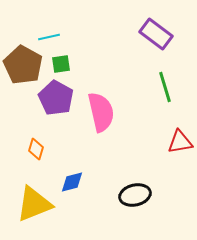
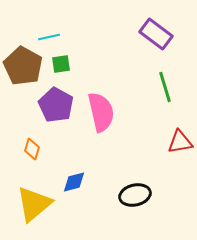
brown pentagon: moved 1 px down
purple pentagon: moved 7 px down
orange diamond: moved 4 px left
blue diamond: moved 2 px right
yellow triangle: rotated 18 degrees counterclockwise
